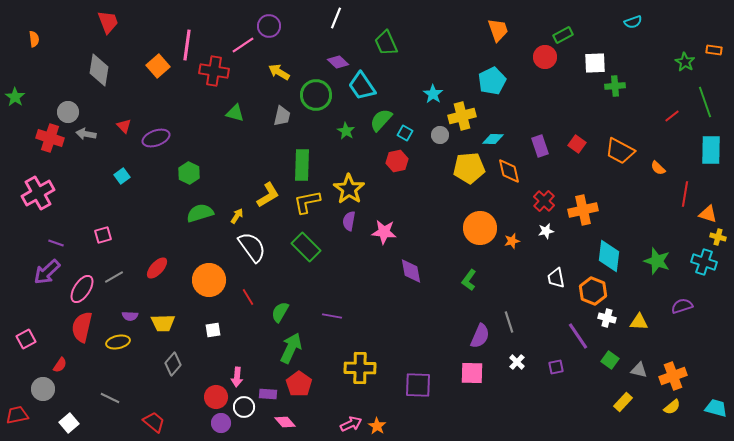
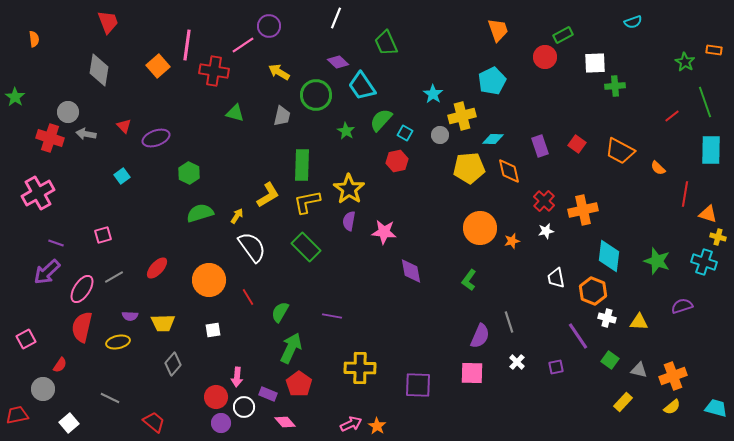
purple rectangle at (268, 394): rotated 18 degrees clockwise
